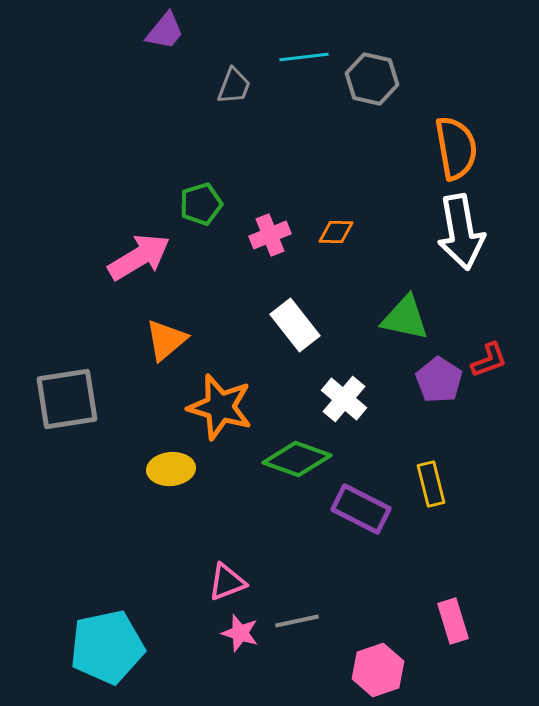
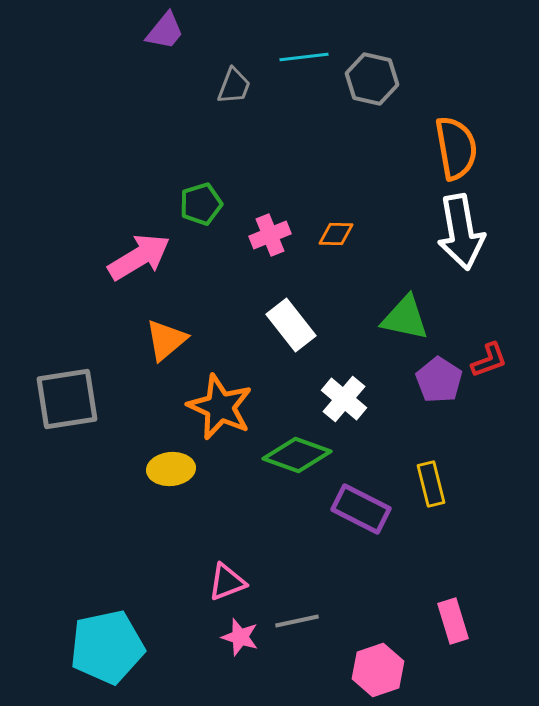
orange diamond: moved 2 px down
white rectangle: moved 4 px left
orange star: rotated 8 degrees clockwise
green diamond: moved 4 px up
pink star: moved 4 px down
